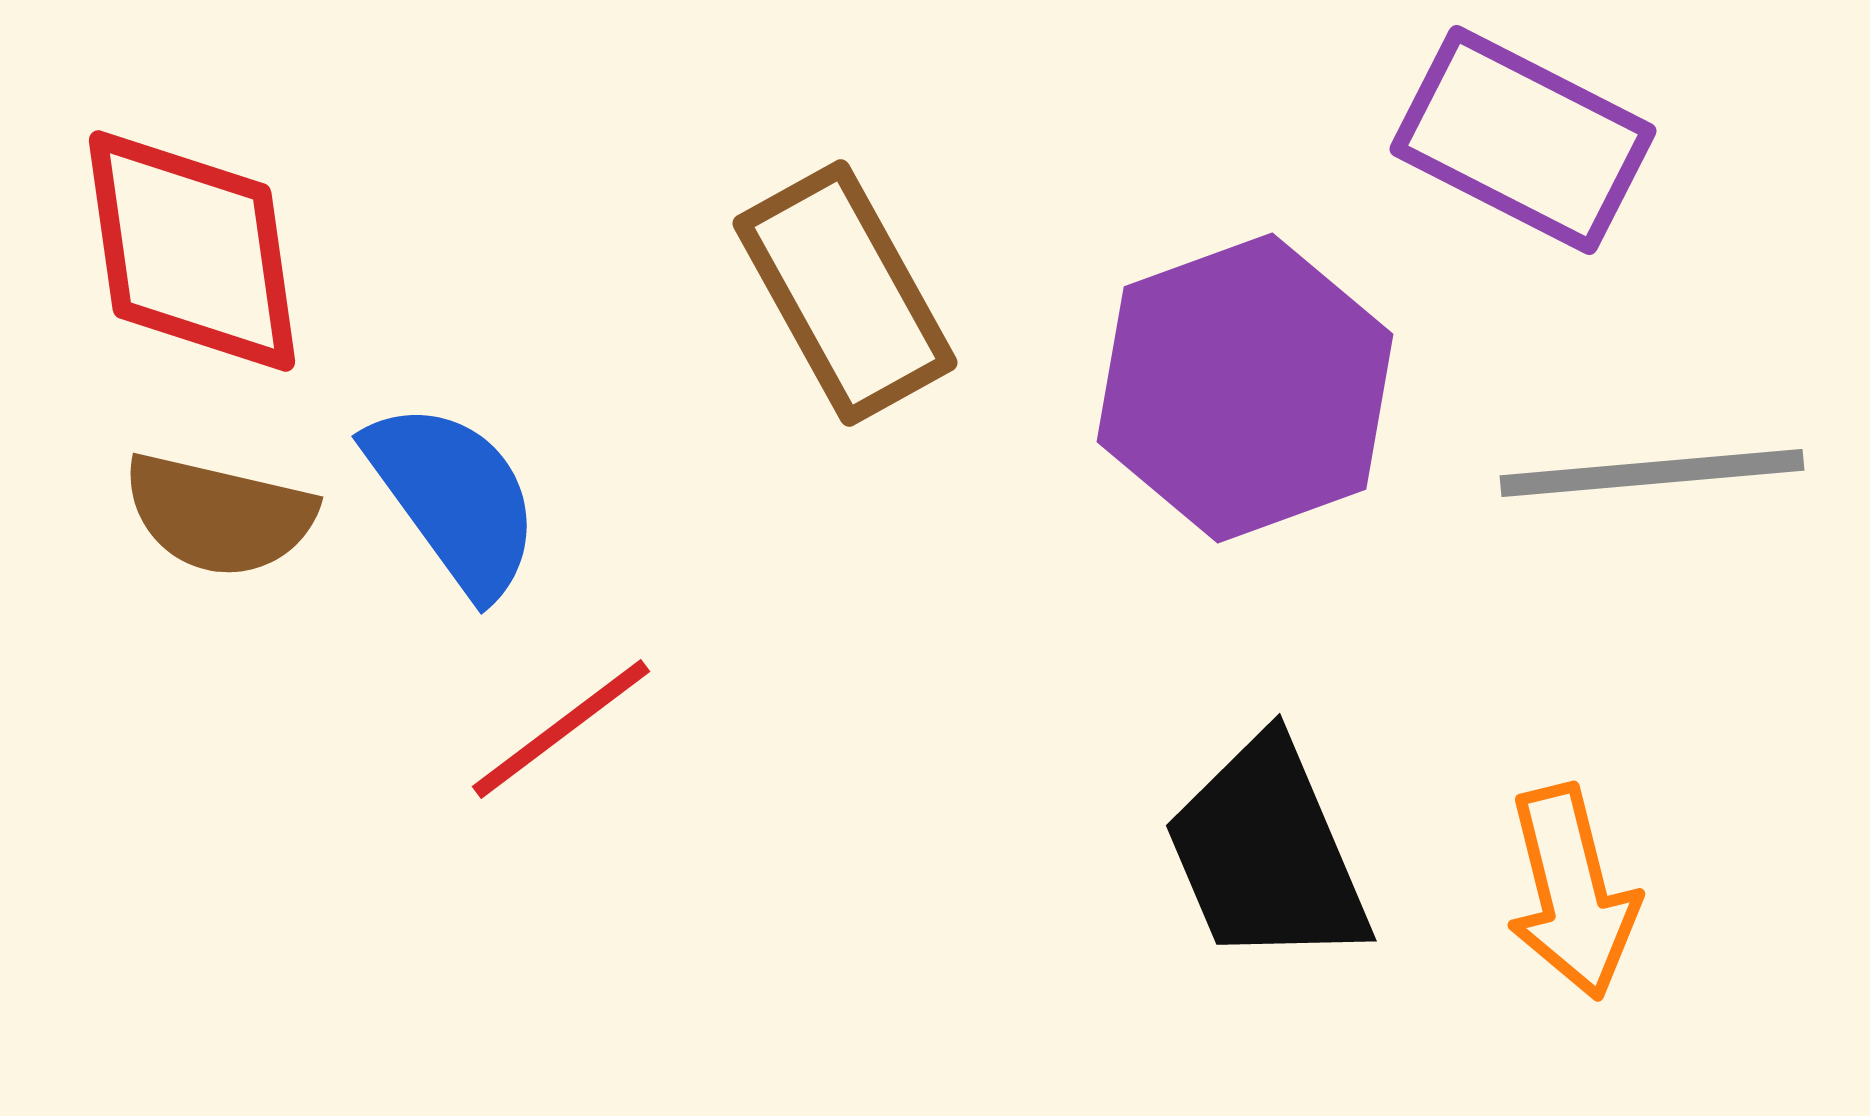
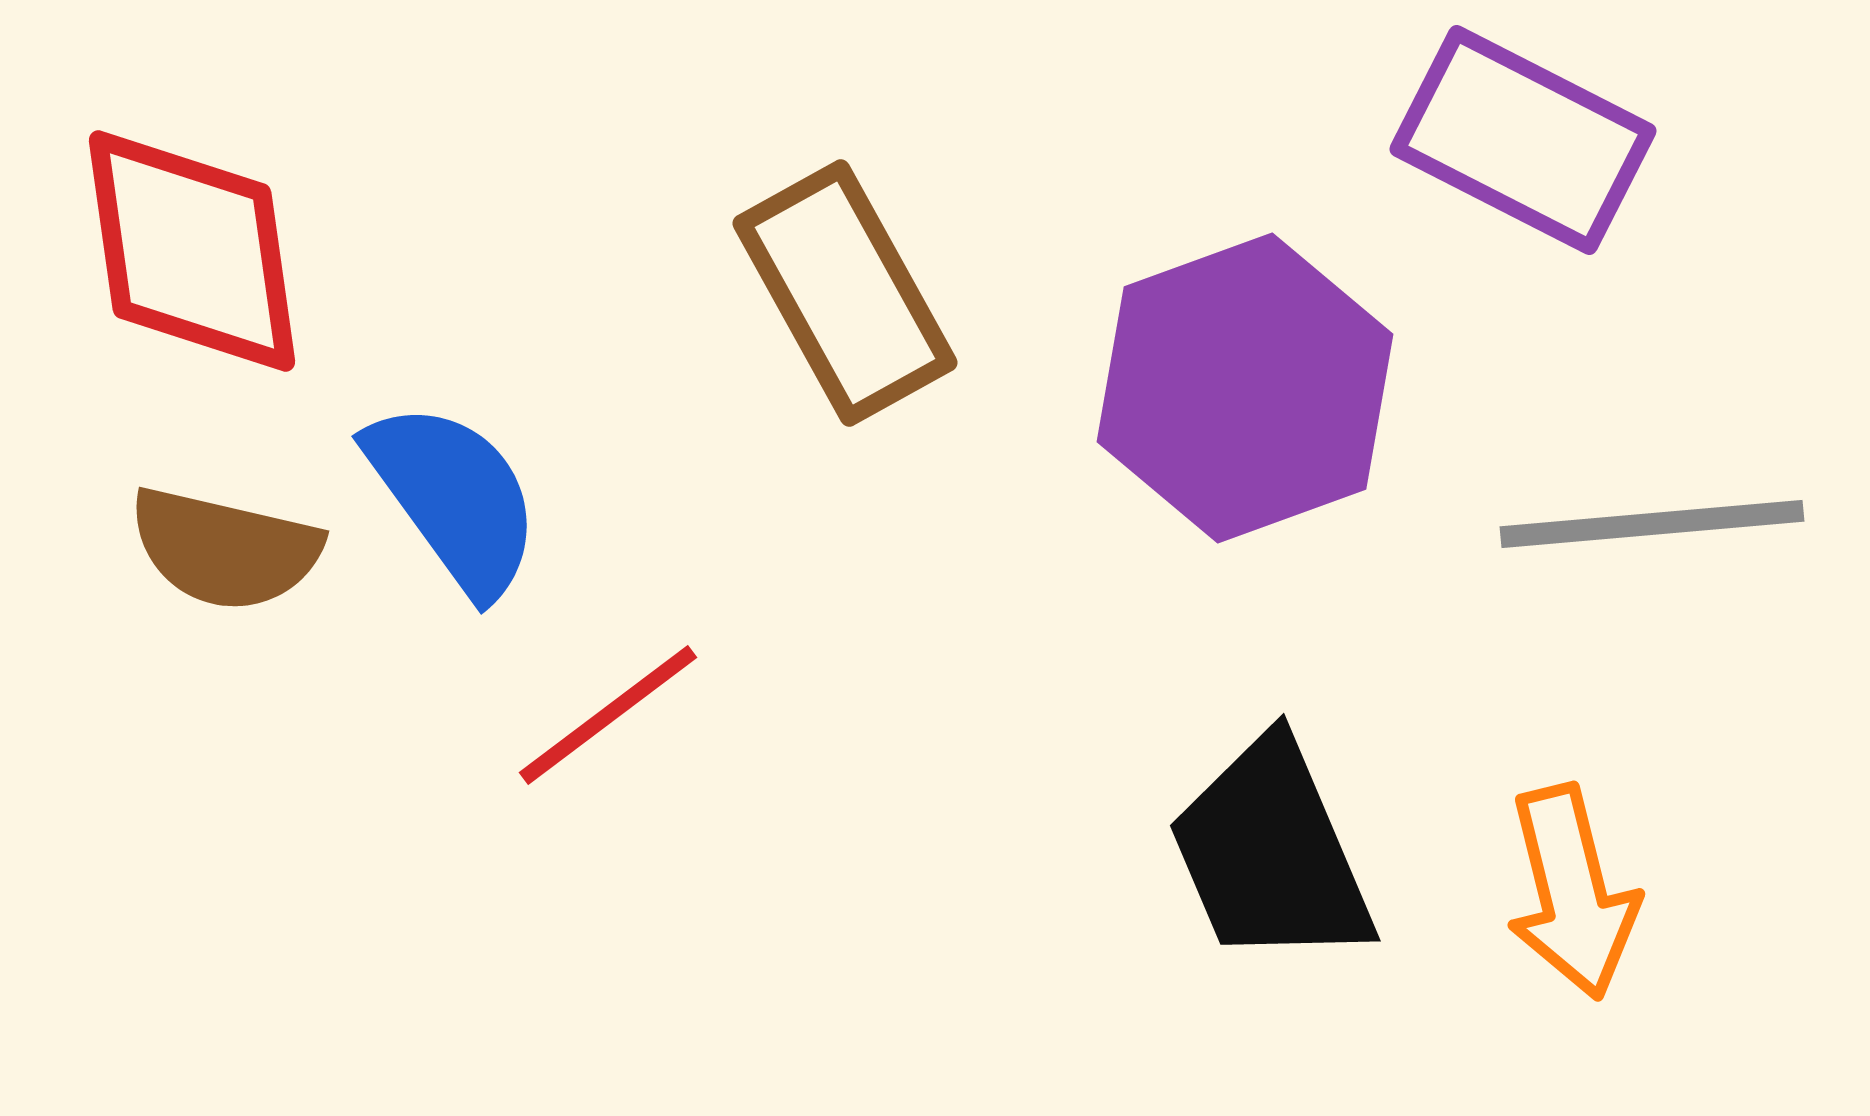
gray line: moved 51 px down
brown semicircle: moved 6 px right, 34 px down
red line: moved 47 px right, 14 px up
black trapezoid: moved 4 px right
